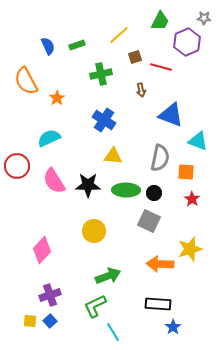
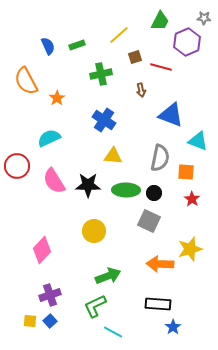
cyan line: rotated 30 degrees counterclockwise
